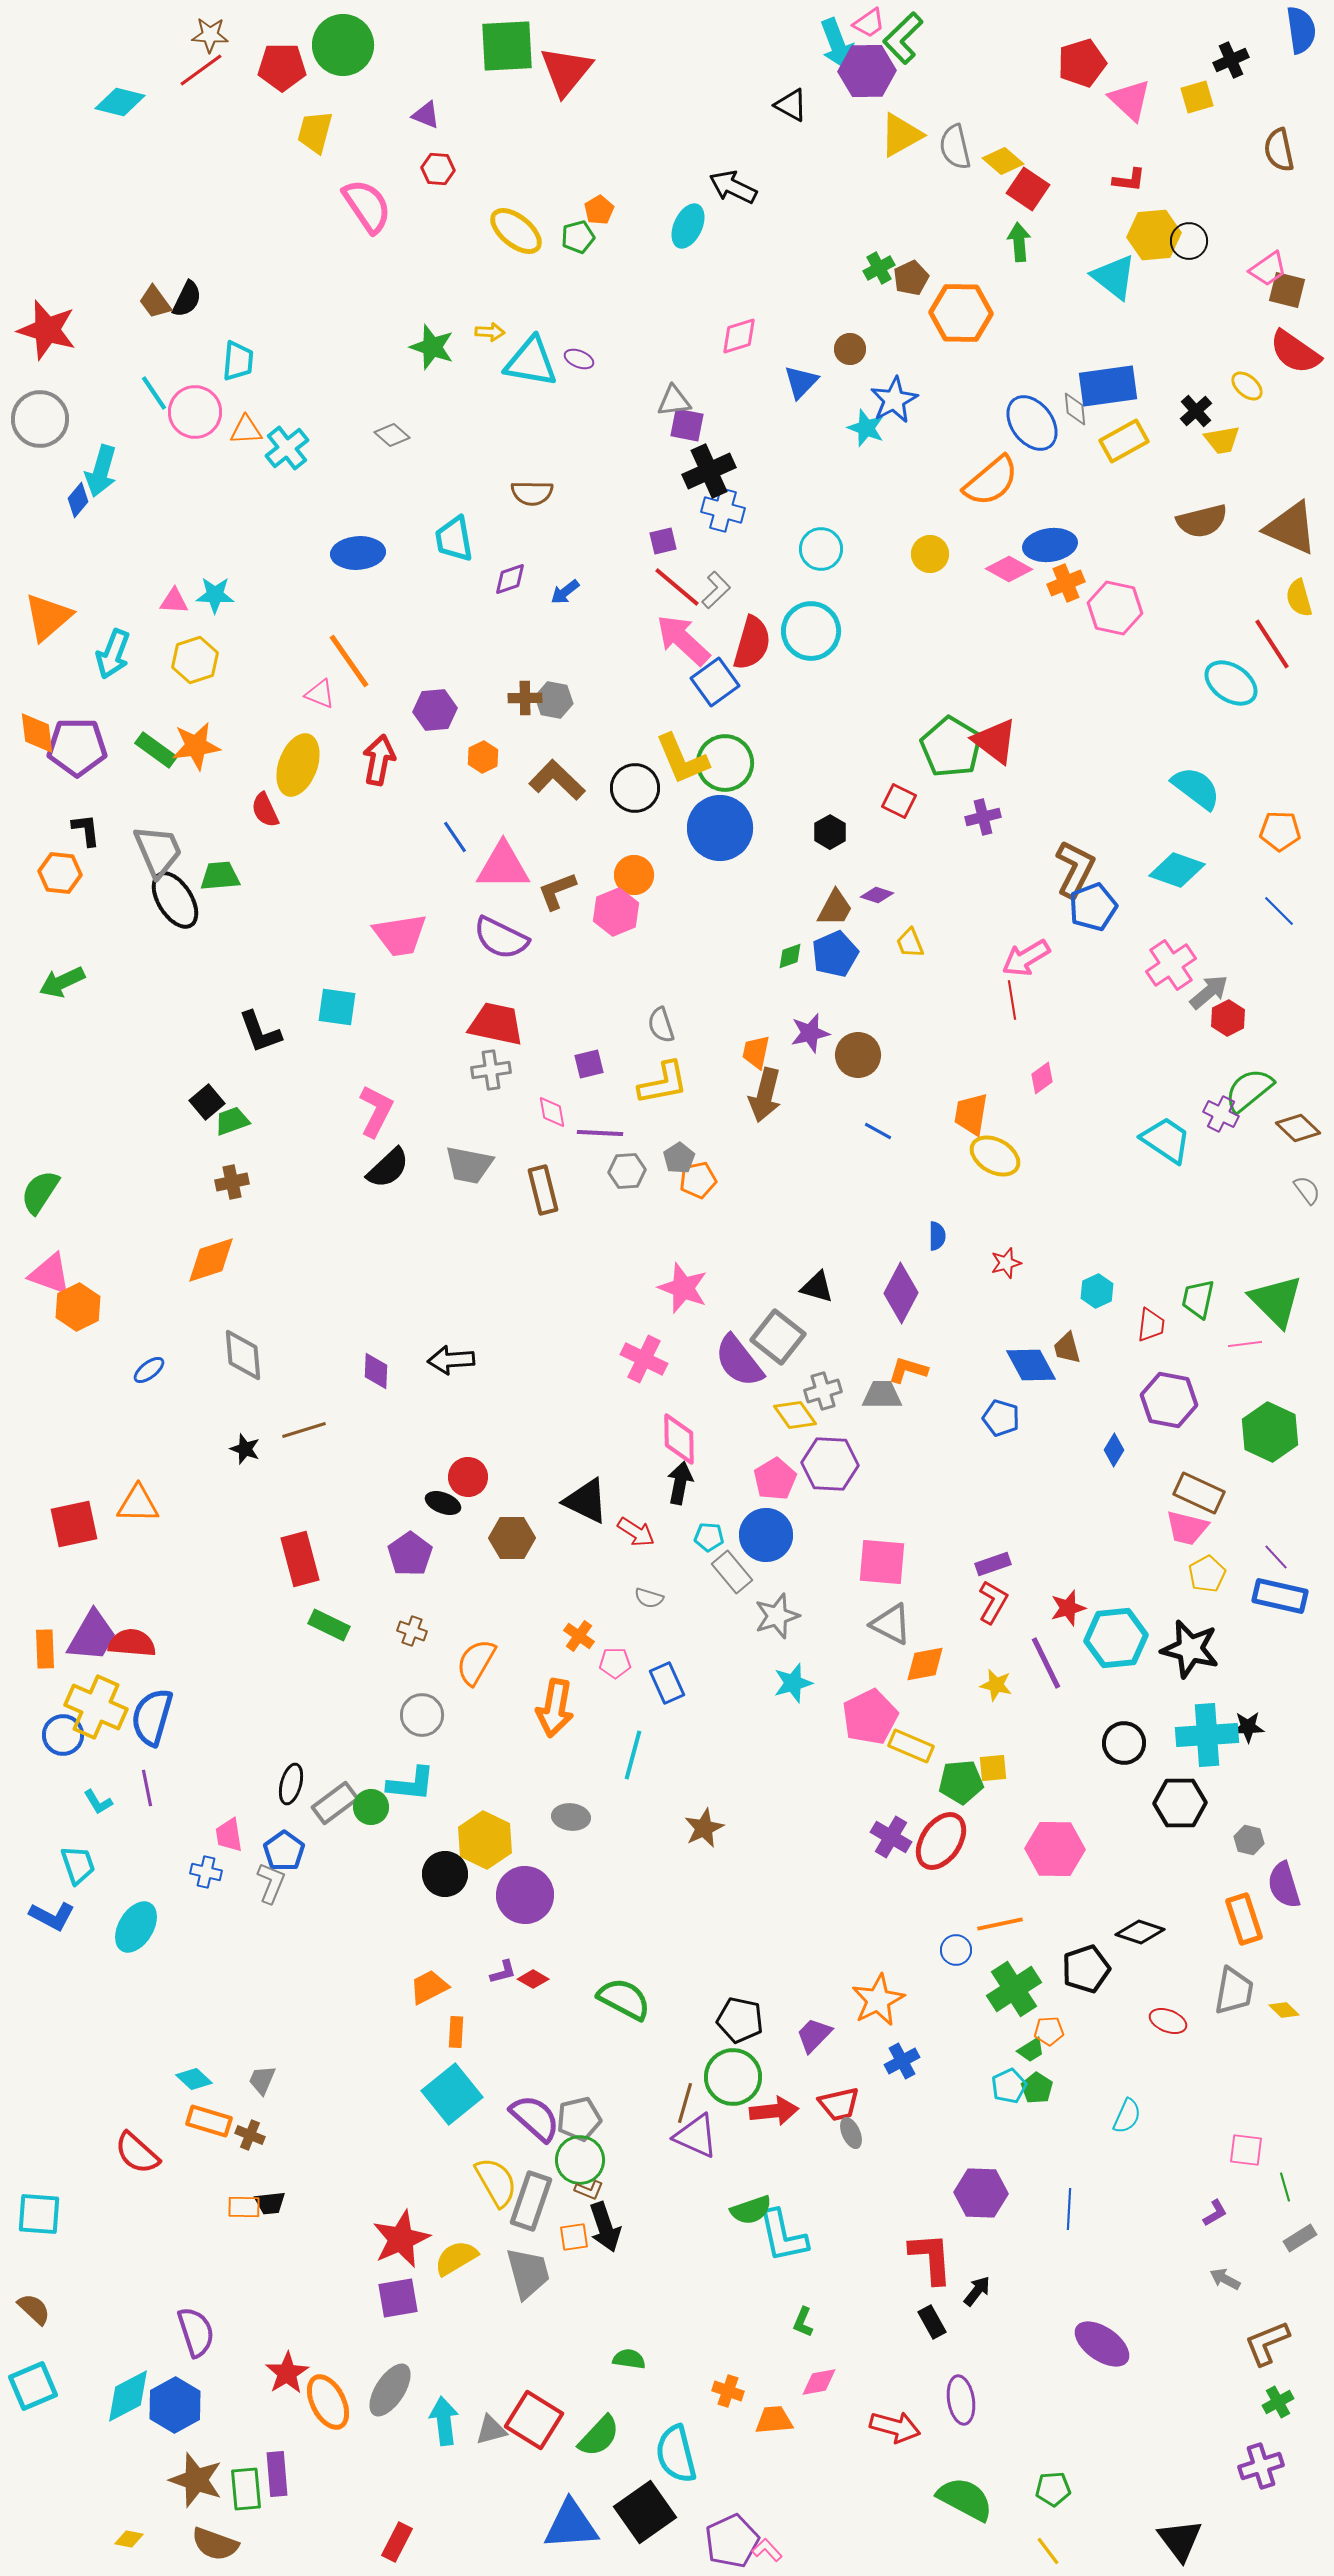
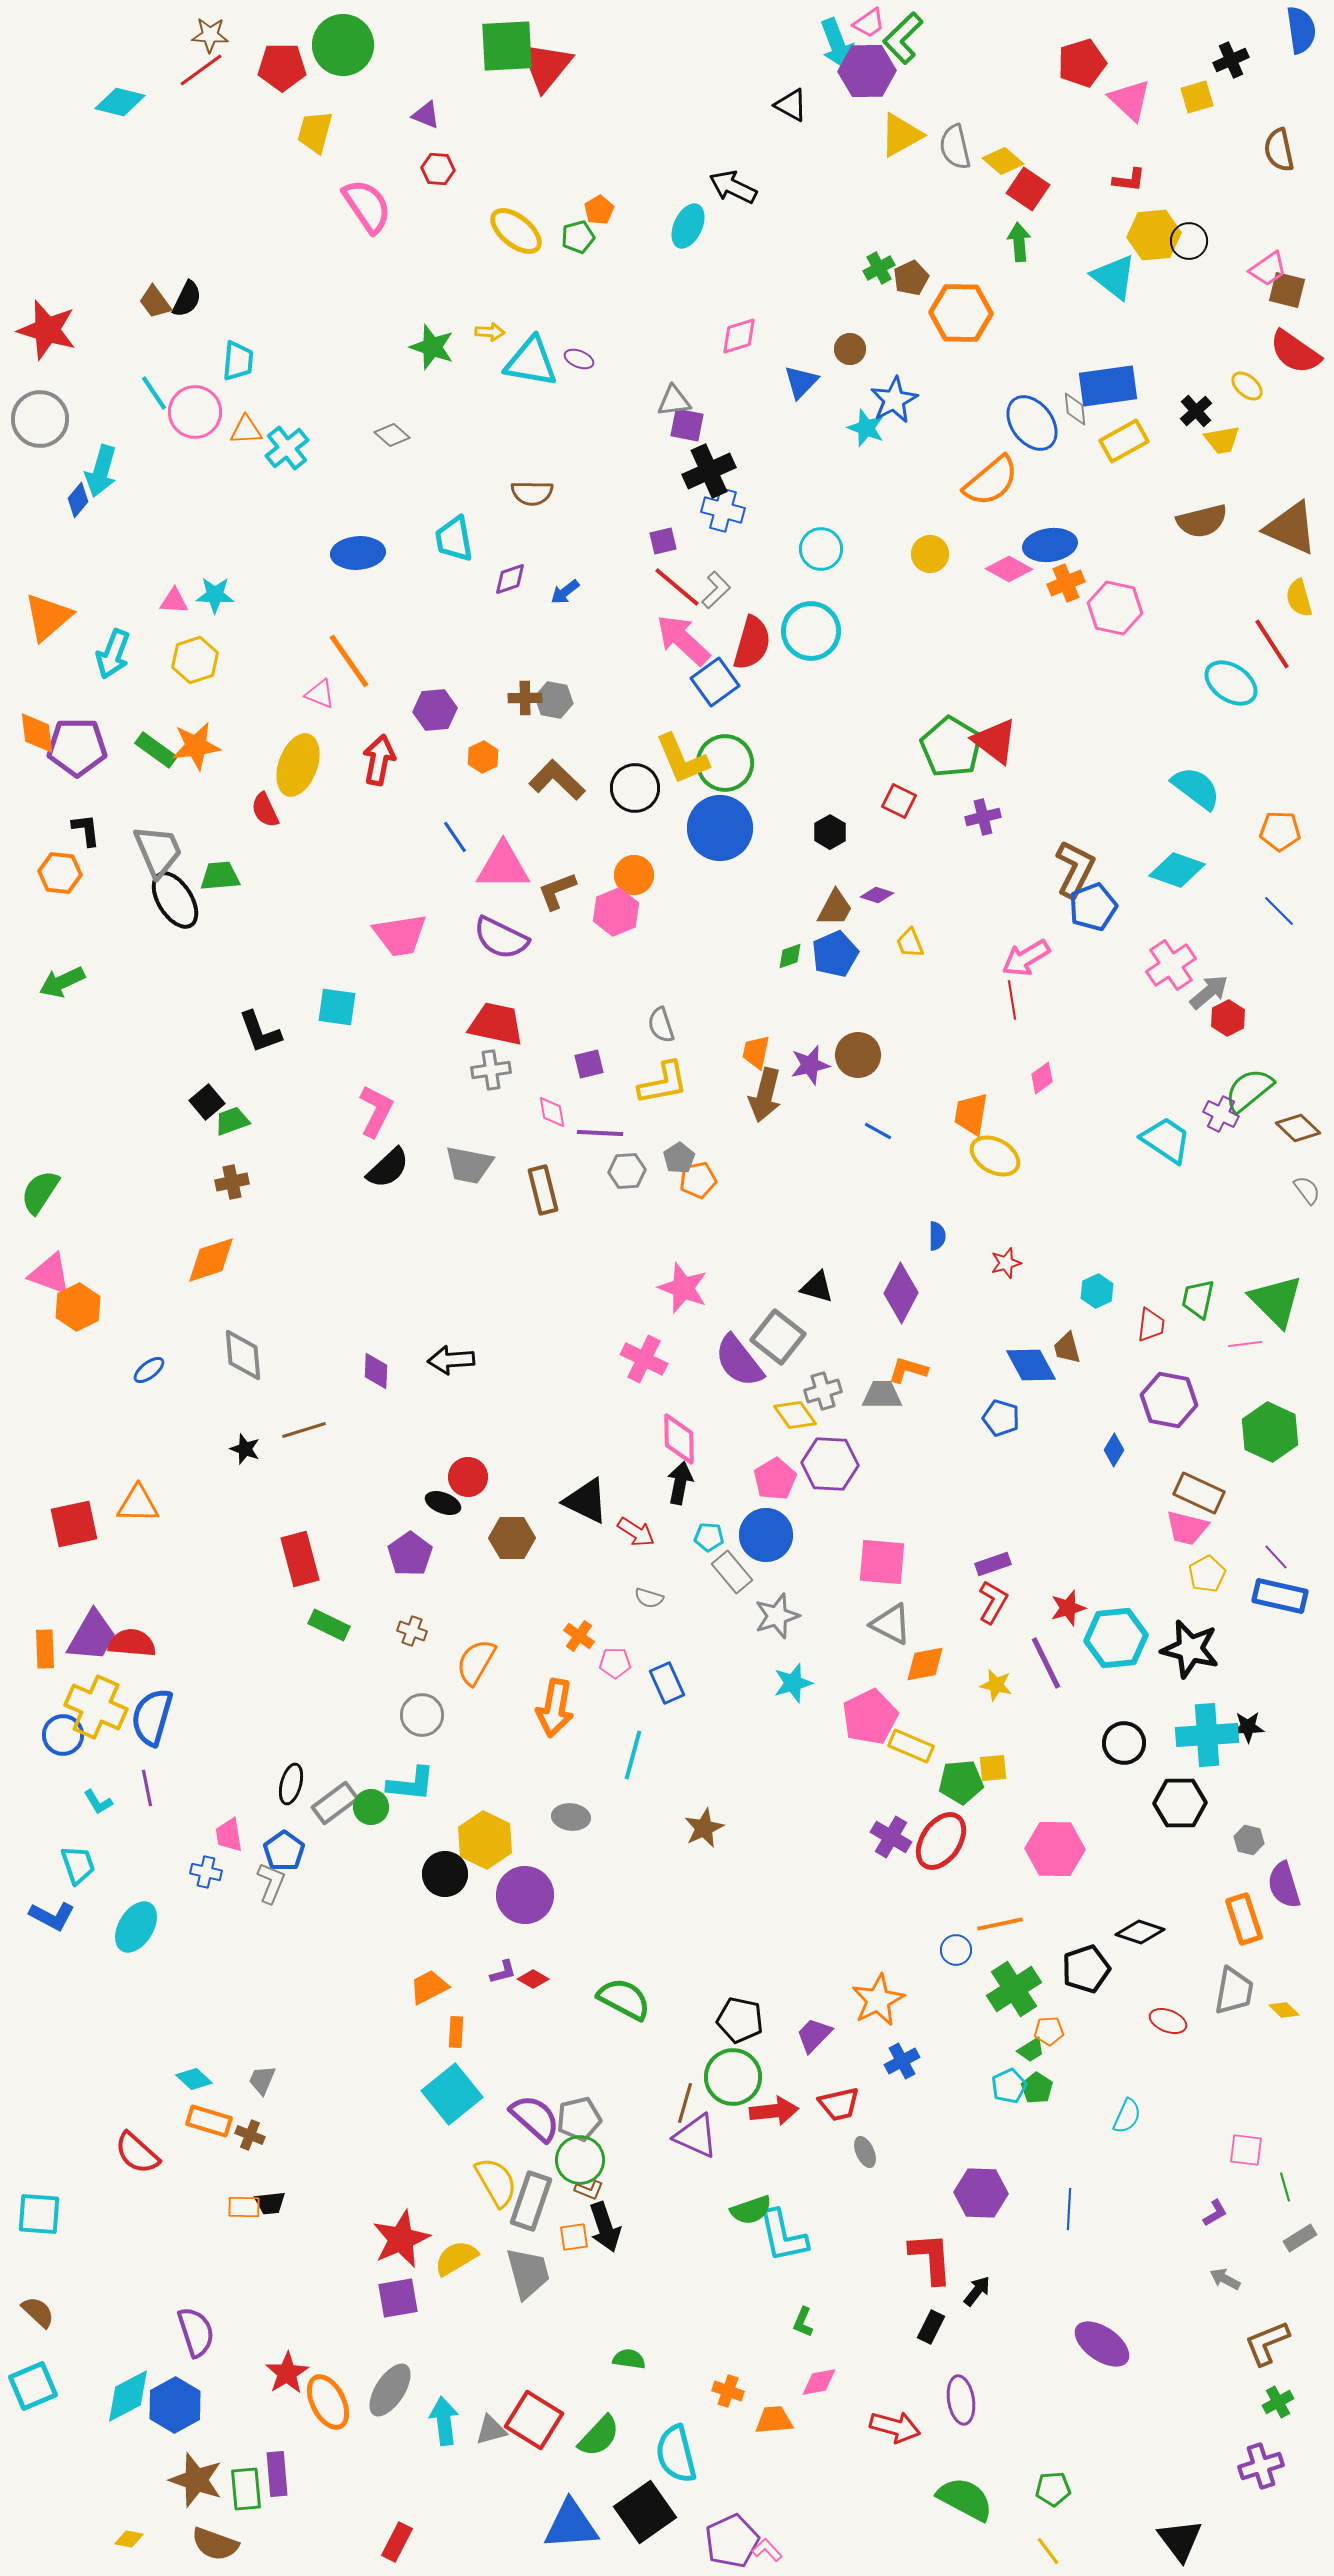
red triangle at (566, 71): moved 20 px left, 5 px up
purple star at (810, 1033): moved 32 px down
gray ellipse at (851, 2133): moved 14 px right, 19 px down
brown semicircle at (34, 2309): moved 4 px right, 3 px down
black rectangle at (932, 2322): moved 1 px left, 5 px down; rotated 56 degrees clockwise
